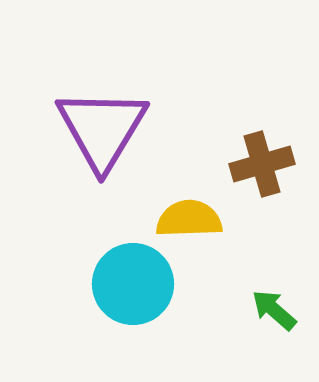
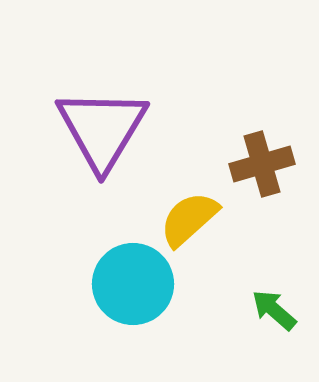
yellow semicircle: rotated 40 degrees counterclockwise
